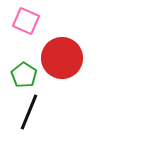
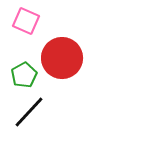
green pentagon: rotated 10 degrees clockwise
black line: rotated 21 degrees clockwise
